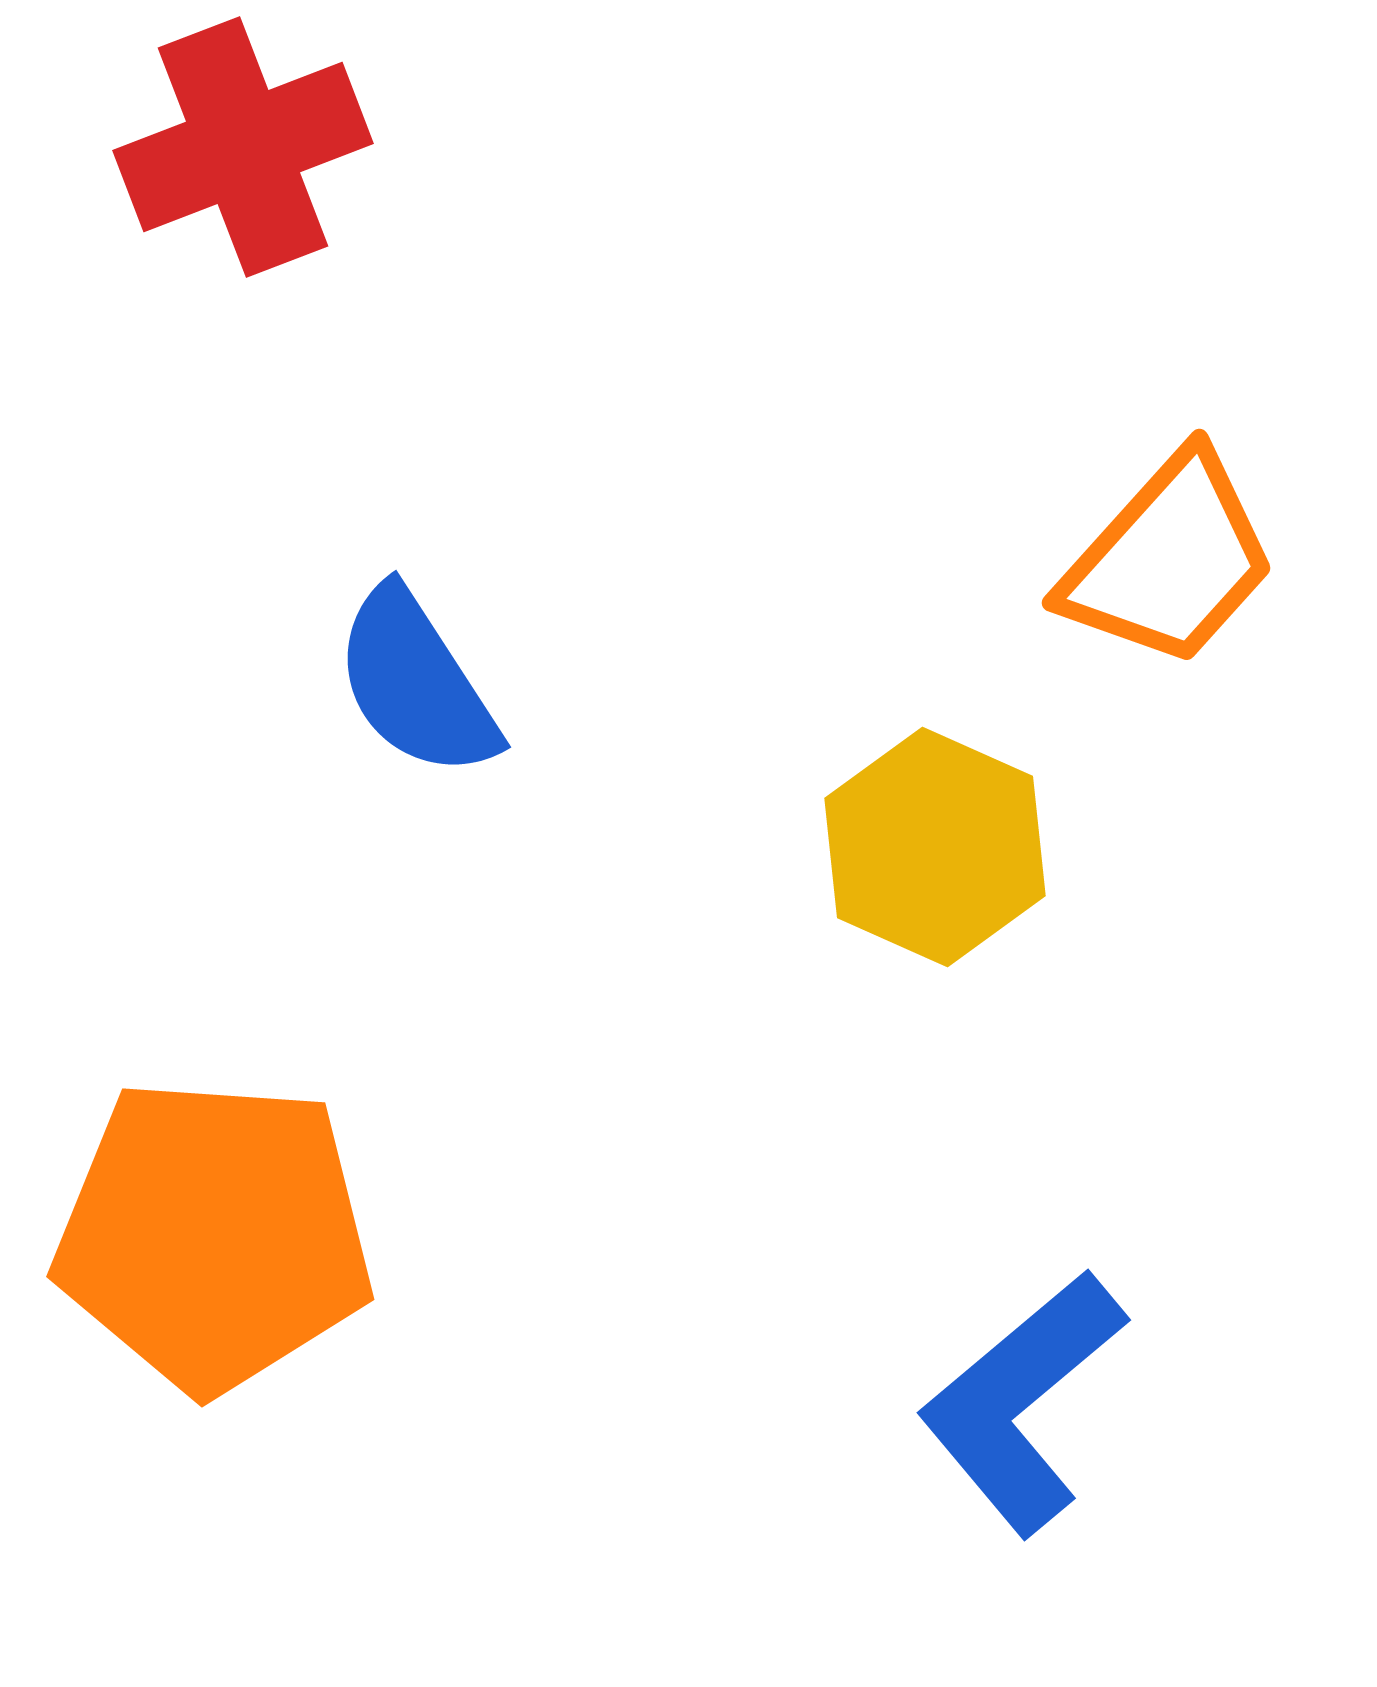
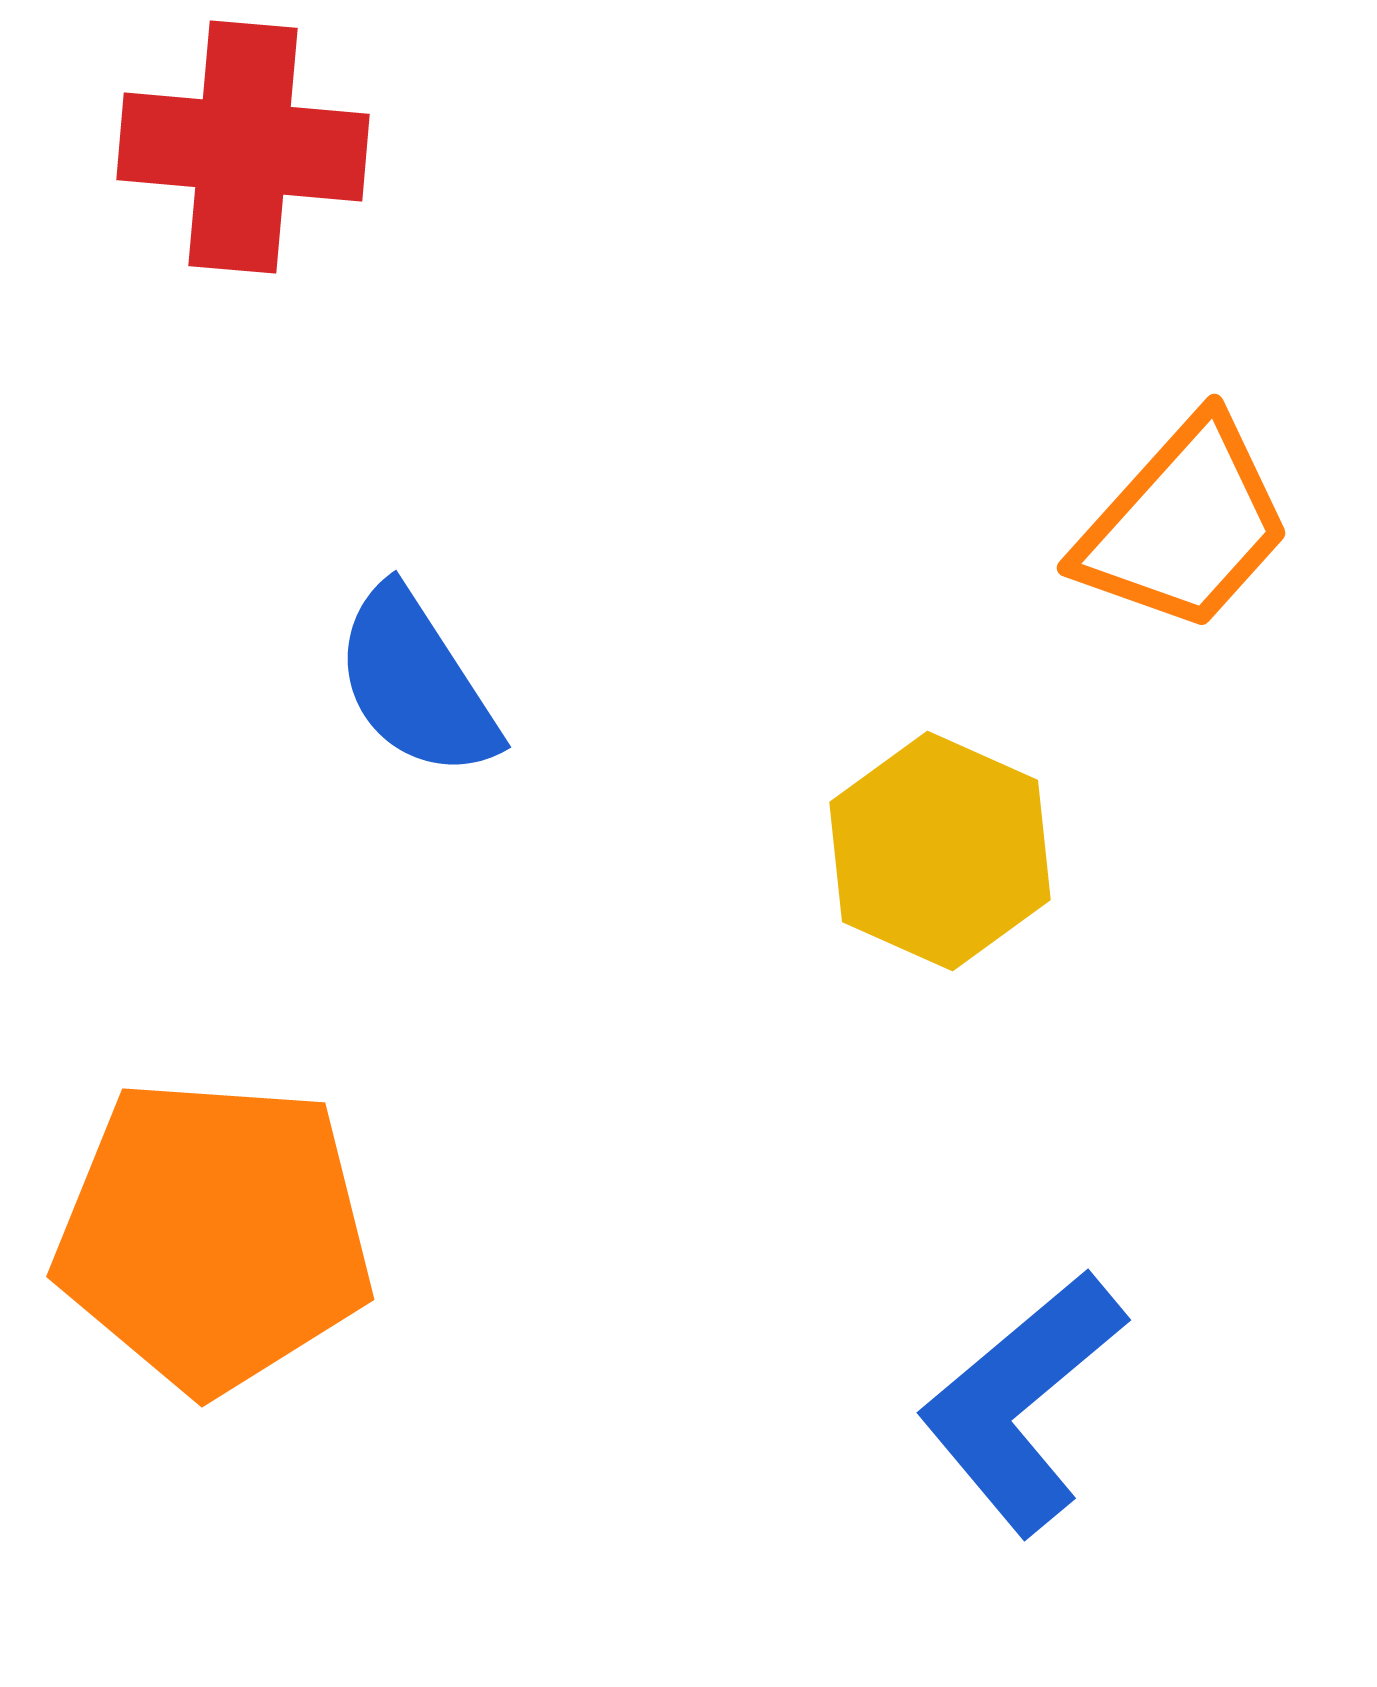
red cross: rotated 26 degrees clockwise
orange trapezoid: moved 15 px right, 35 px up
yellow hexagon: moved 5 px right, 4 px down
